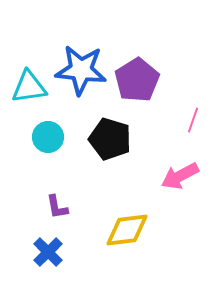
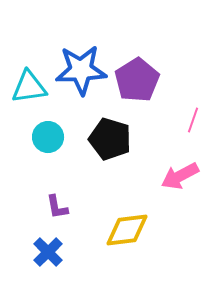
blue star: rotated 9 degrees counterclockwise
